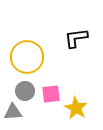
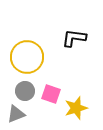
black L-shape: moved 2 px left; rotated 15 degrees clockwise
pink square: rotated 24 degrees clockwise
yellow star: rotated 25 degrees clockwise
gray triangle: moved 3 px right, 2 px down; rotated 18 degrees counterclockwise
